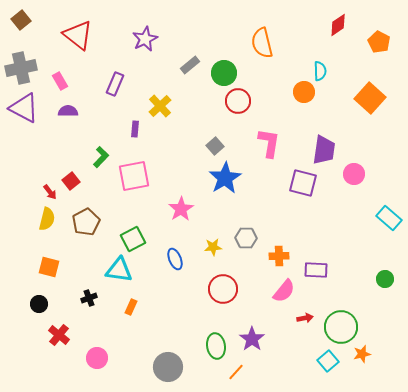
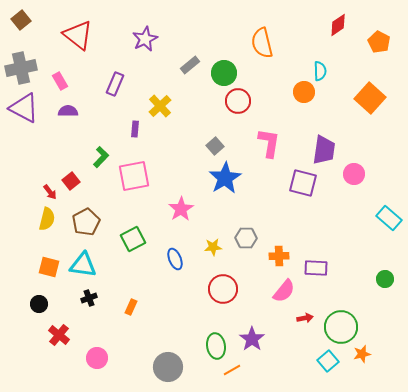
cyan triangle at (119, 270): moved 36 px left, 5 px up
purple rectangle at (316, 270): moved 2 px up
orange line at (236, 372): moved 4 px left, 2 px up; rotated 18 degrees clockwise
